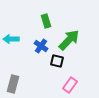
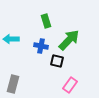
blue cross: rotated 24 degrees counterclockwise
